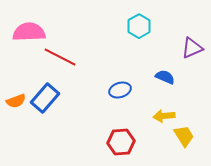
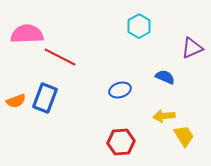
pink semicircle: moved 2 px left, 2 px down
blue rectangle: rotated 20 degrees counterclockwise
